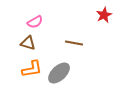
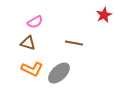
orange L-shape: rotated 35 degrees clockwise
